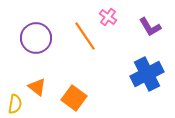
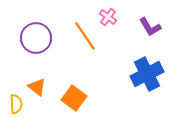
yellow semicircle: moved 1 px right; rotated 12 degrees counterclockwise
